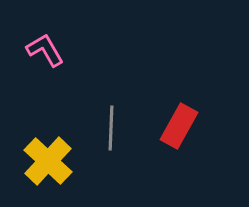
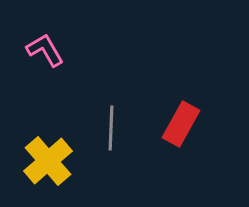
red rectangle: moved 2 px right, 2 px up
yellow cross: rotated 6 degrees clockwise
